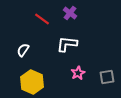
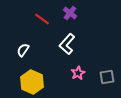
white L-shape: rotated 55 degrees counterclockwise
